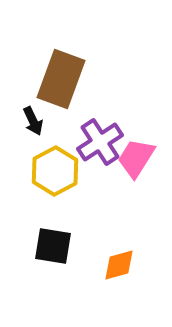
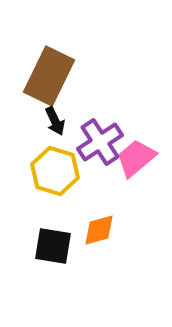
brown rectangle: moved 12 px left, 3 px up; rotated 6 degrees clockwise
black arrow: moved 22 px right
pink trapezoid: rotated 18 degrees clockwise
yellow hexagon: rotated 15 degrees counterclockwise
orange diamond: moved 20 px left, 35 px up
